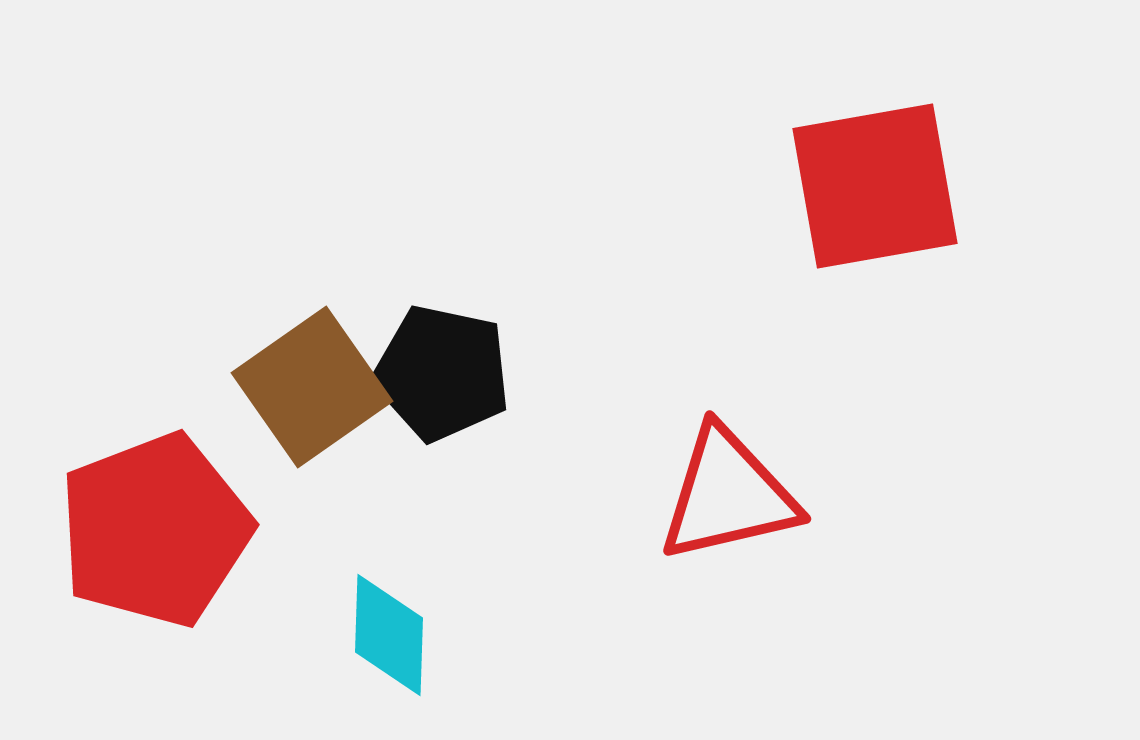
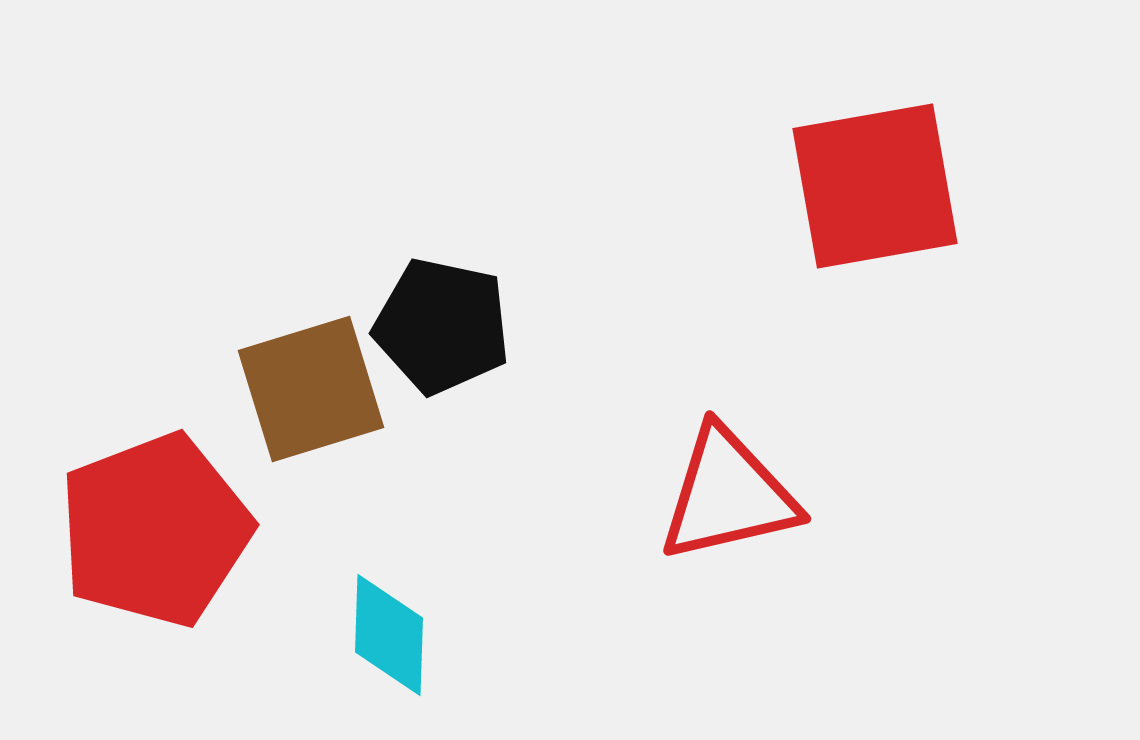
black pentagon: moved 47 px up
brown square: moved 1 px left, 2 px down; rotated 18 degrees clockwise
